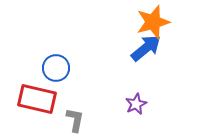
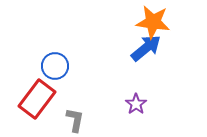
orange star: rotated 24 degrees clockwise
blue circle: moved 1 px left, 2 px up
red rectangle: rotated 66 degrees counterclockwise
purple star: rotated 10 degrees counterclockwise
